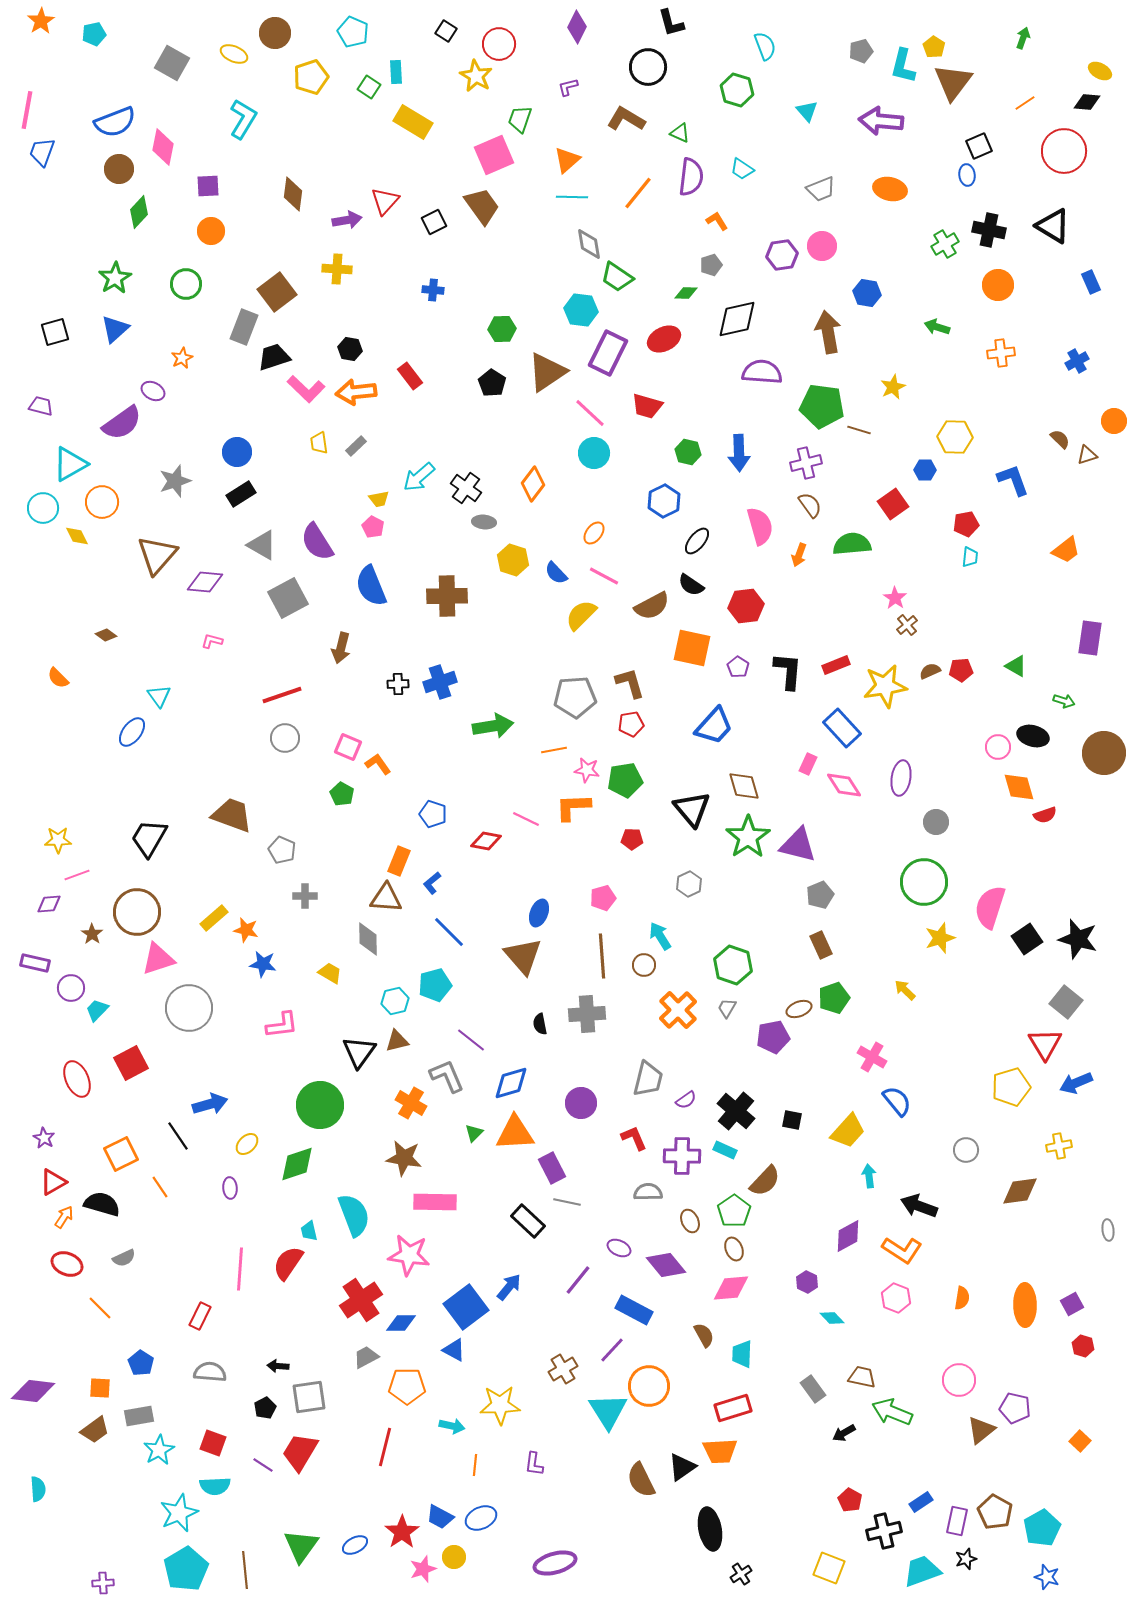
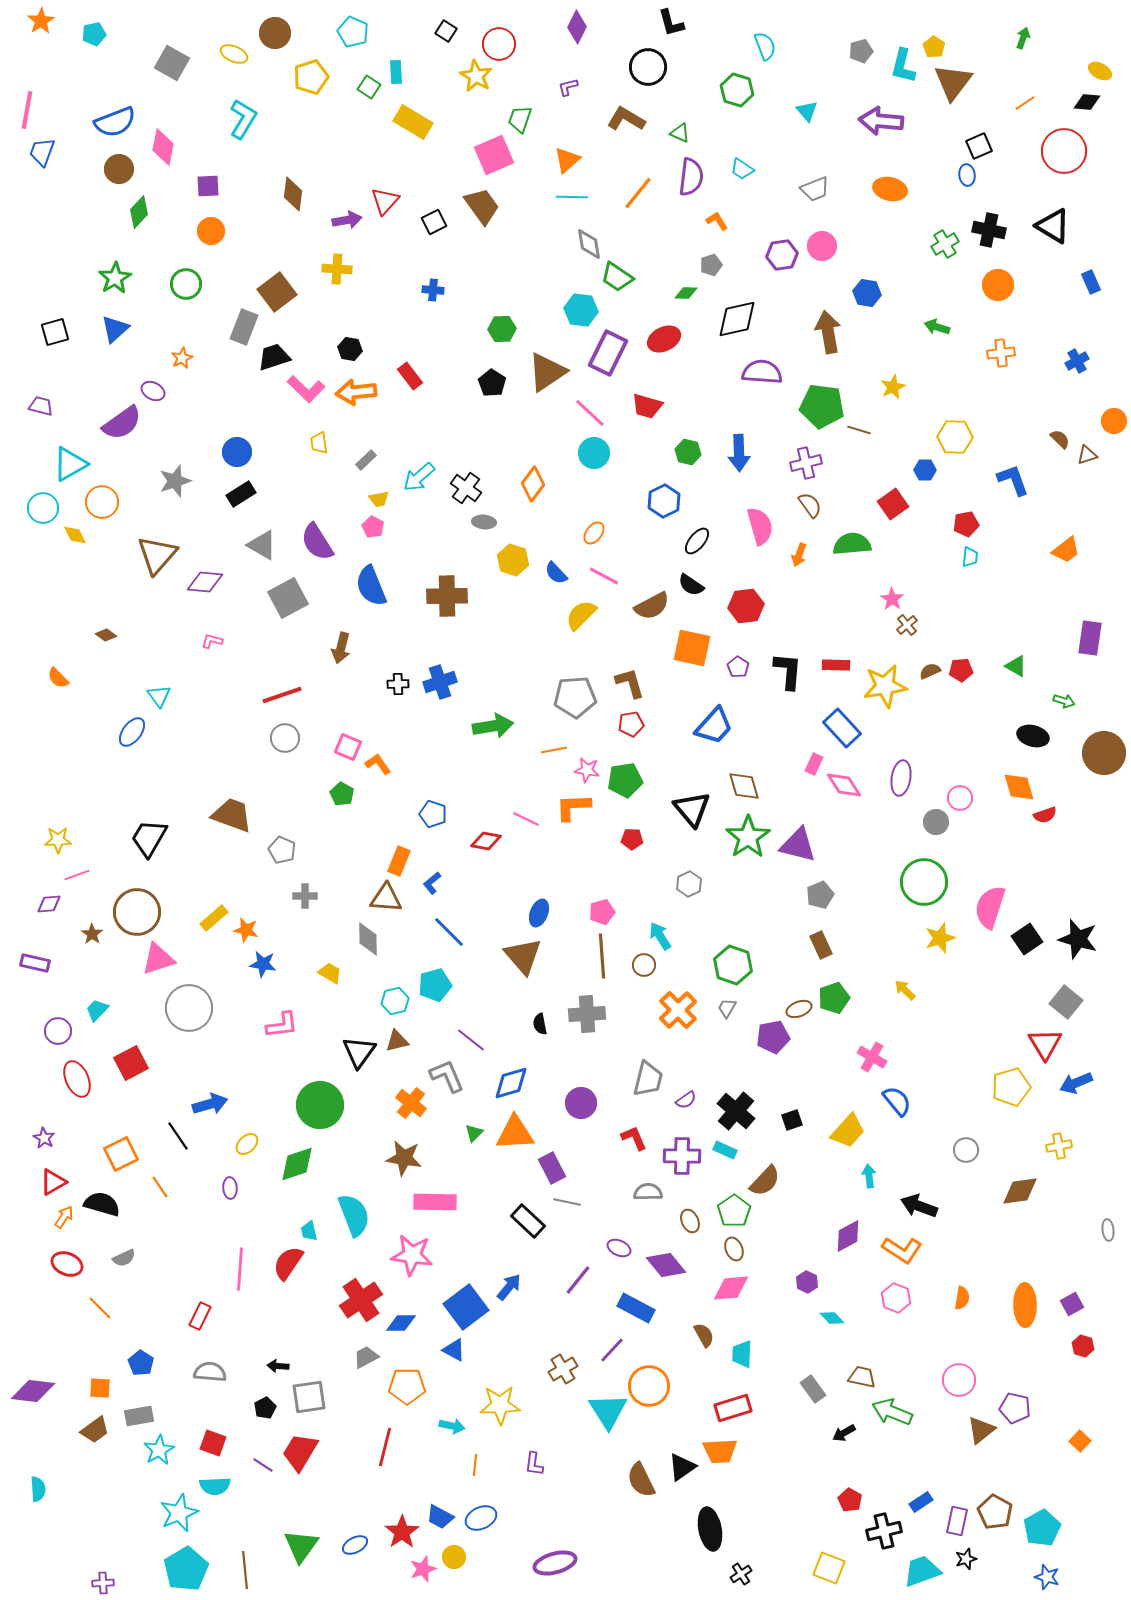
gray trapezoid at (821, 189): moved 6 px left
gray rectangle at (356, 446): moved 10 px right, 14 px down
yellow diamond at (77, 536): moved 2 px left, 1 px up
pink star at (895, 598): moved 3 px left, 1 px down
red rectangle at (836, 665): rotated 24 degrees clockwise
pink circle at (998, 747): moved 38 px left, 51 px down
pink rectangle at (808, 764): moved 6 px right
pink pentagon at (603, 898): moved 1 px left, 14 px down
purple circle at (71, 988): moved 13 px left, 43 px down
orange cross at (411, 1103): rotated 8 degrees clockwise
black square at (792, 1120): rotated 30 degrees counterclockwise
pink star at (409, 1255): moved 3 px right
blue rectangle at (634, 1310): moved 2 px right, 2 px up
